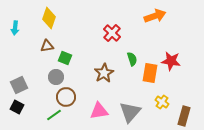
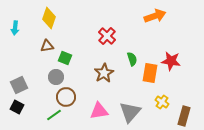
red cross: moved 5 px left, 3 px down
